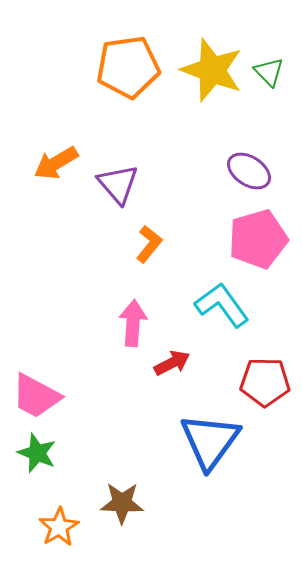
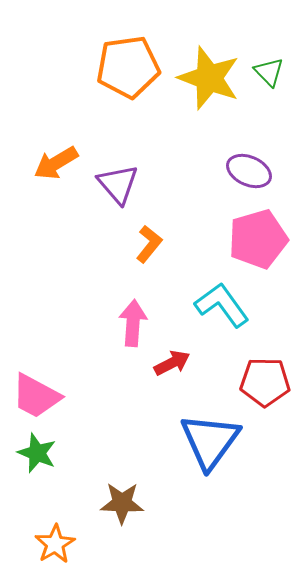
yellow star: moved 3 px left, 8 px down
purple ellipse: rotated 9 degrees counterclockwise
orange star: moved 4 px left, 17 px down
